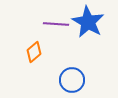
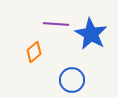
blue star: moved 3 px right, 12 px down
